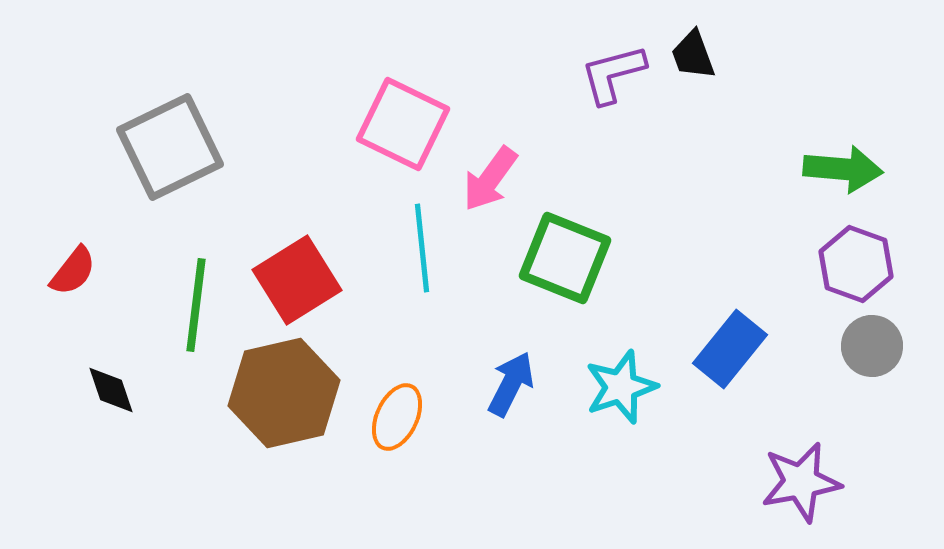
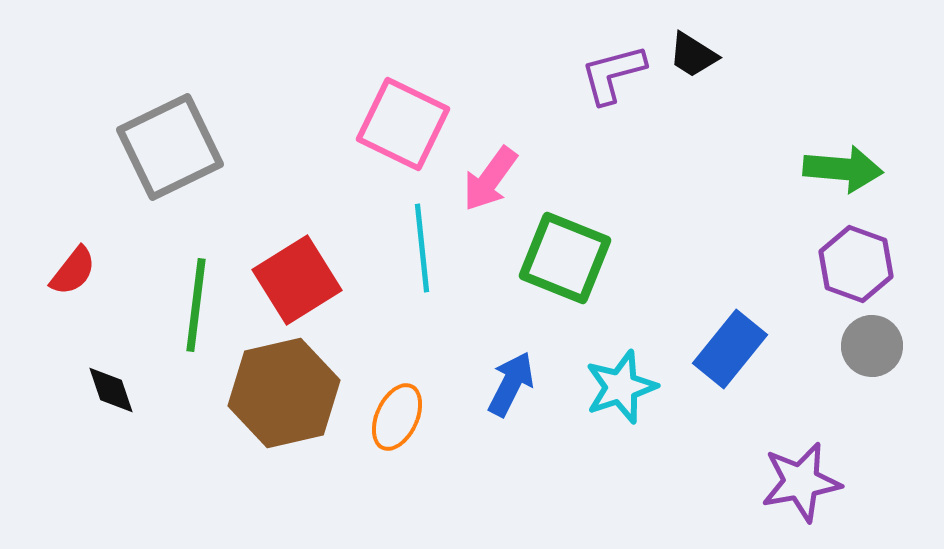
black trapezoid: rotated 38 degrees counterclockwise
